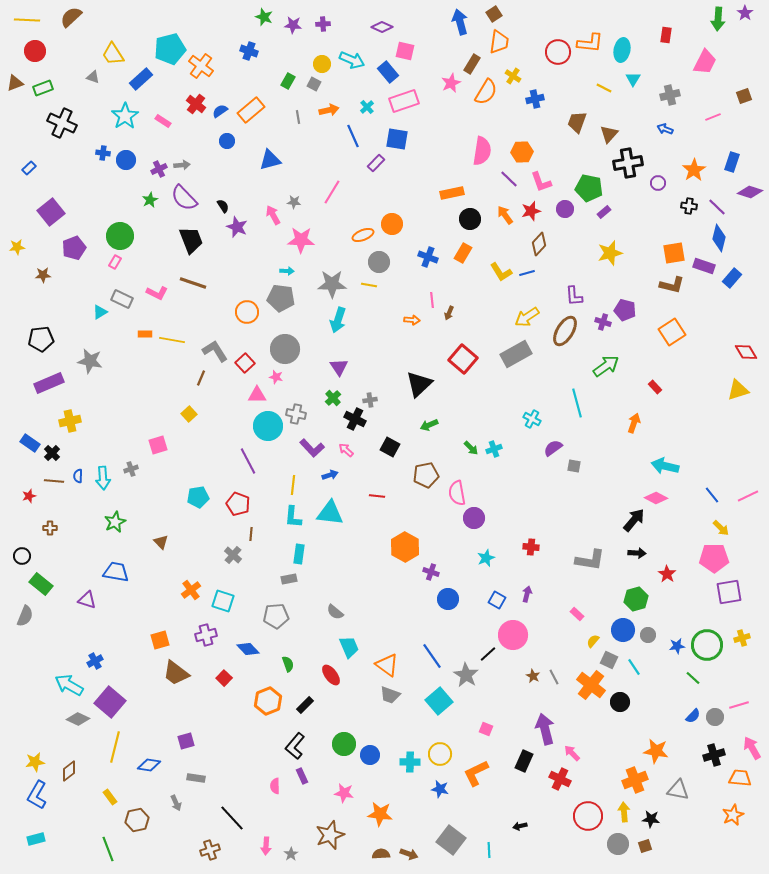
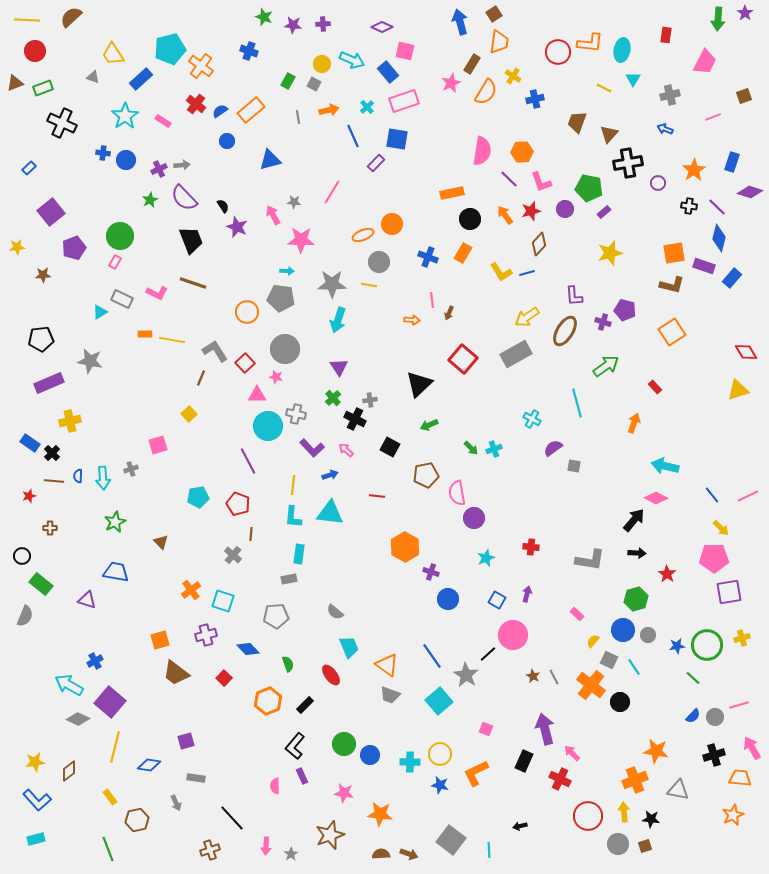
blue star at (440, 789): moved 4 px up
blue L-shape at (37, 795): moved 5 px down; rotated 72 degrees counterclockwise
